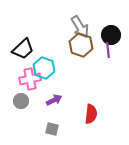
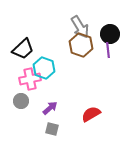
black circle: moved 1 px left, 1 px up
purple arrow: moved 4 px left, 8 px down; rotated 14 degrees counterclockwise
red semicircle: rotated 126 degrees counterclockwise
